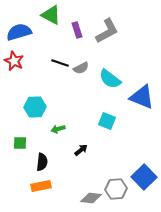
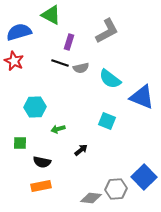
purple rectangle: moved 8 px left, 12 px down; rotated 35 degrees clockwise
gray semicircle: rotated 14 degrees clockwise
black semicircle: rotated 96 degrees clockwise
